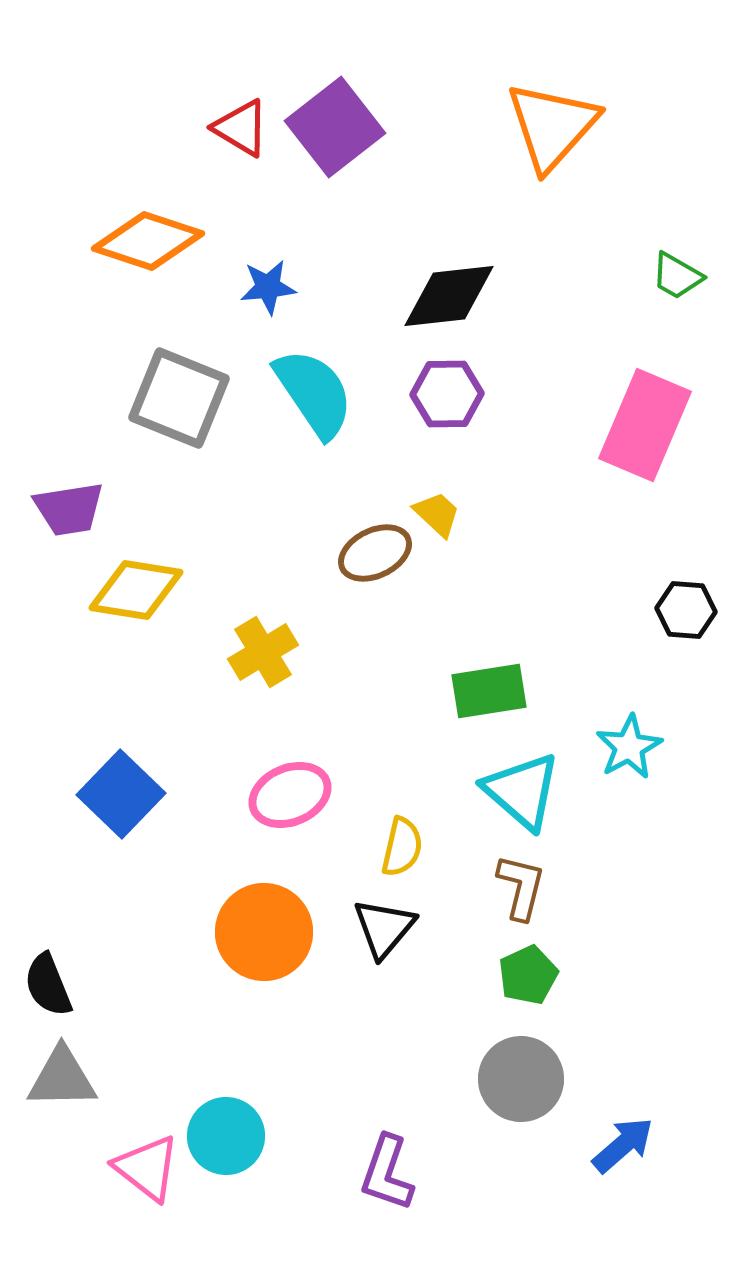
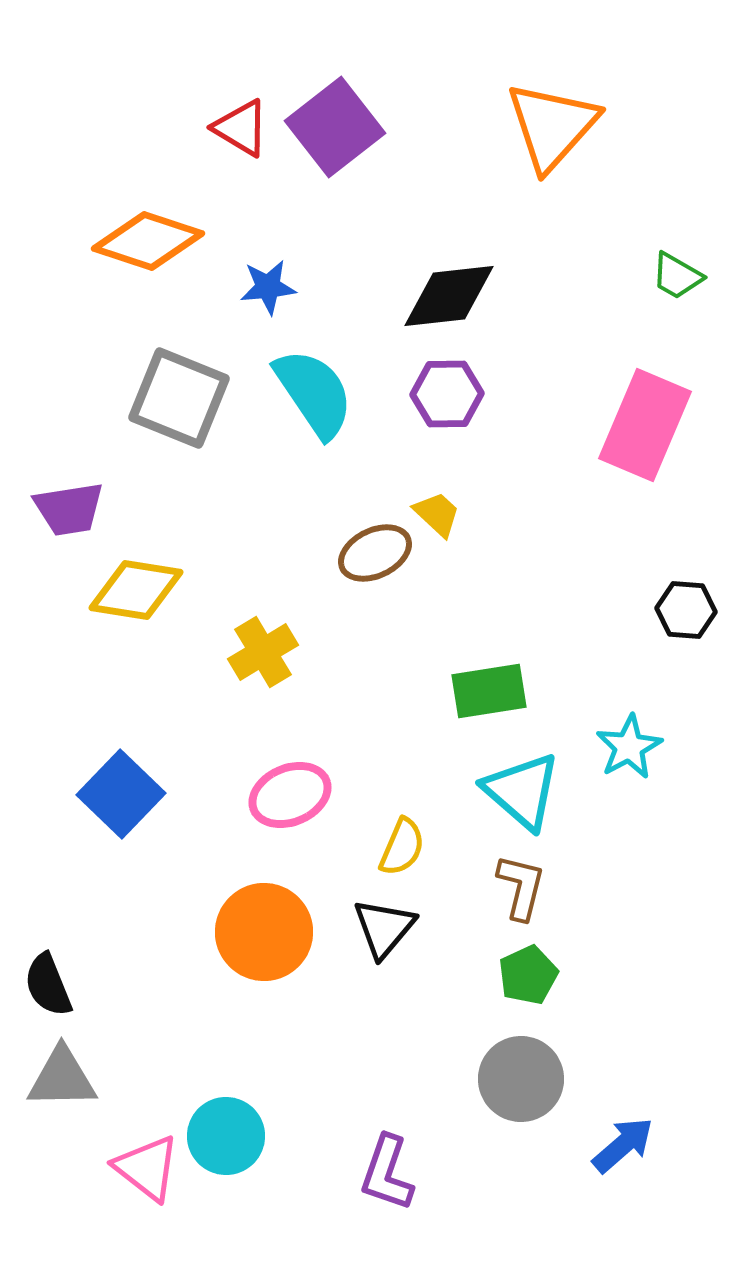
yellow semicircle: rotated 10 degrees clockwise
